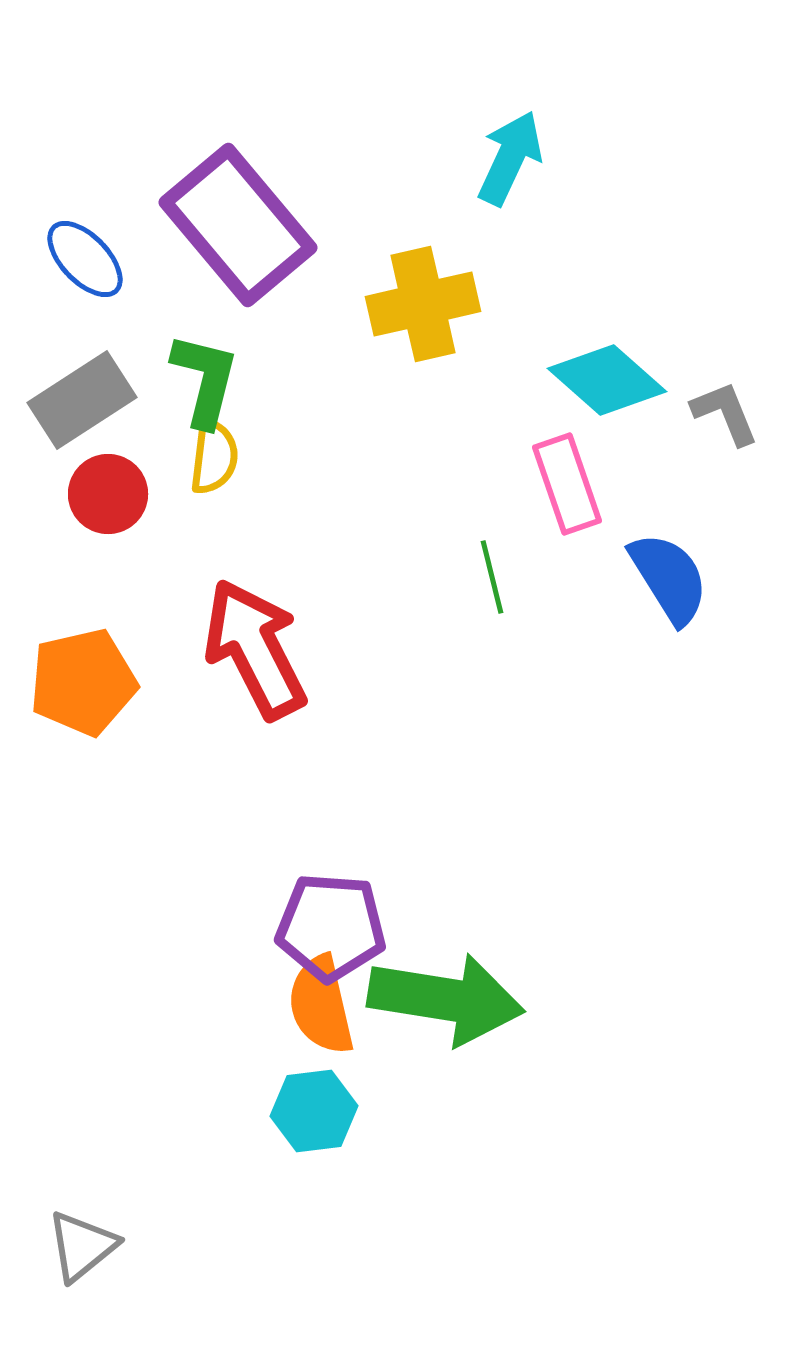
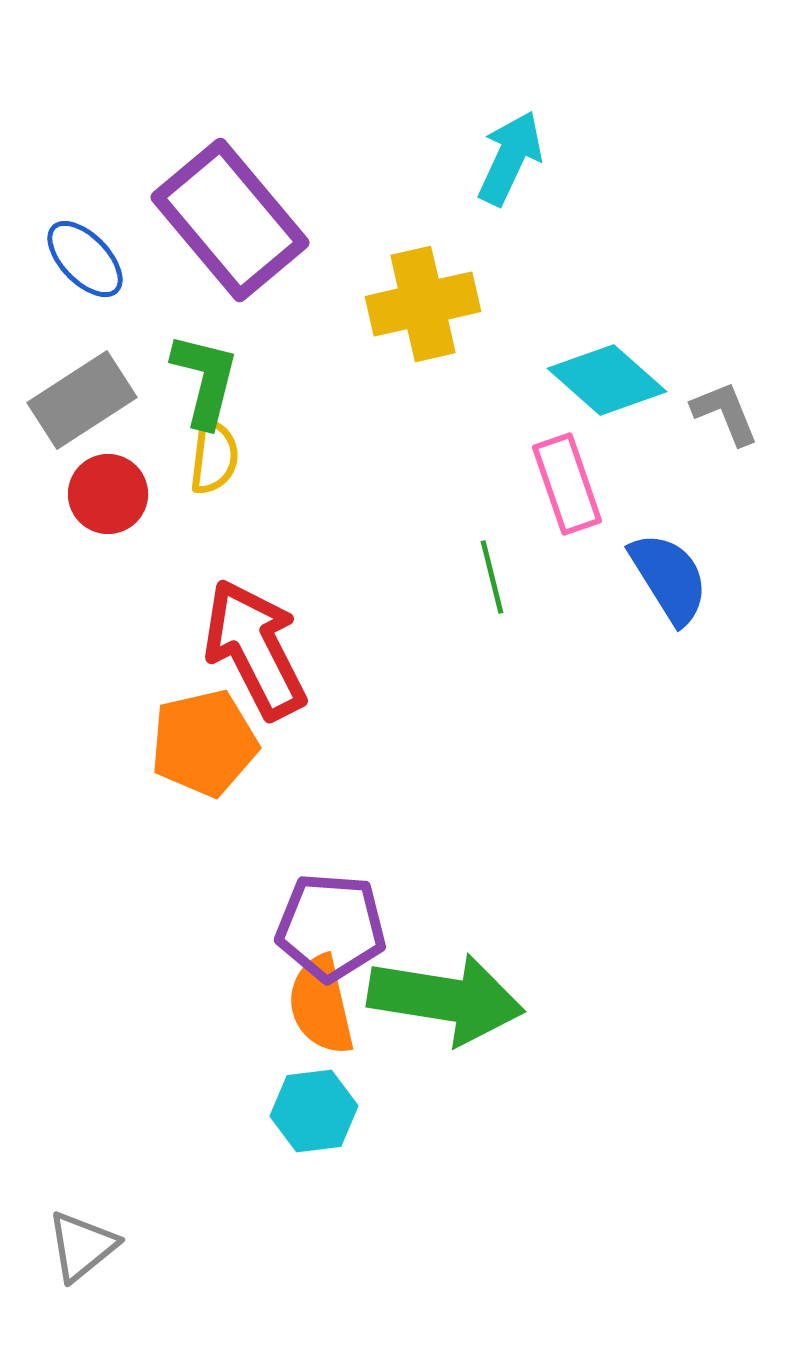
purple rectangle: moved 8 px left, 5 px up
orange pentagon: moved 121 px right, 61 px down
